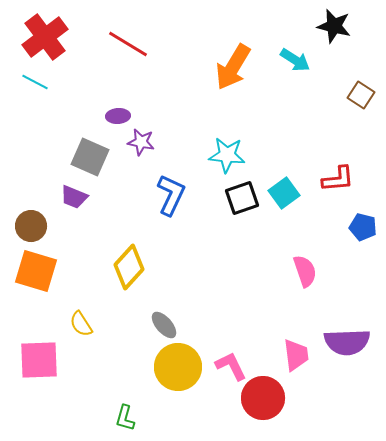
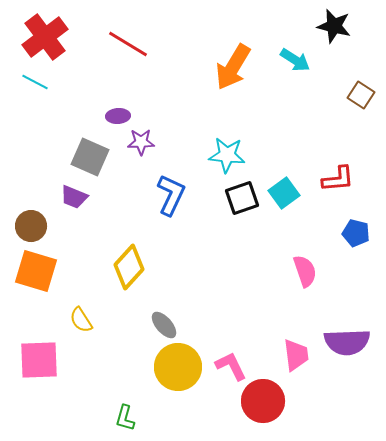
purple star: rotated 12 degrees counterclockwise
blue pentagon: moved 7 px left, 6 px down
yellow semicircle: moved 4 px up
red circle: moved 3 px down
